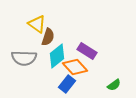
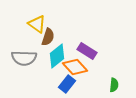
green semicircle: rotated 48 degrees counterclockwise
